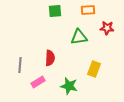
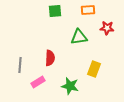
green star: moved 1 px right
